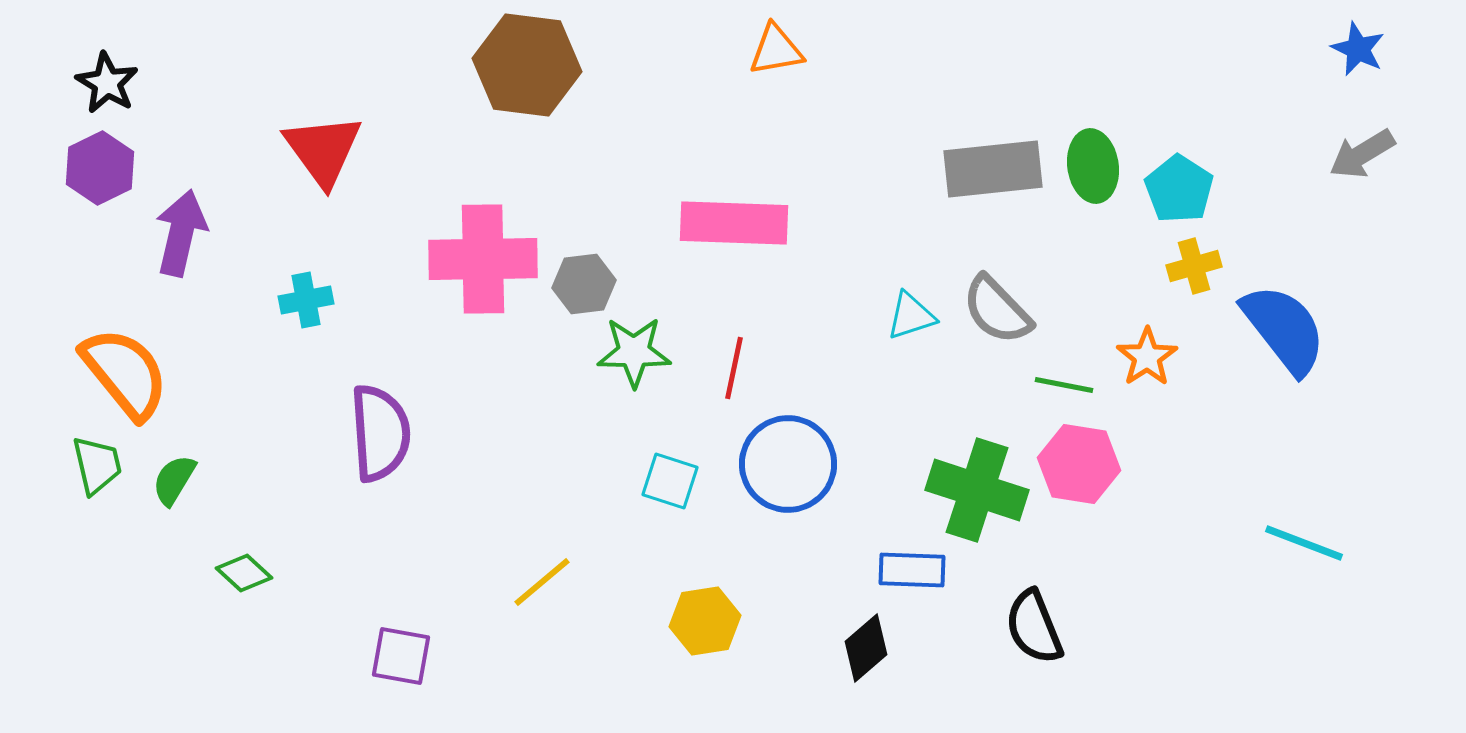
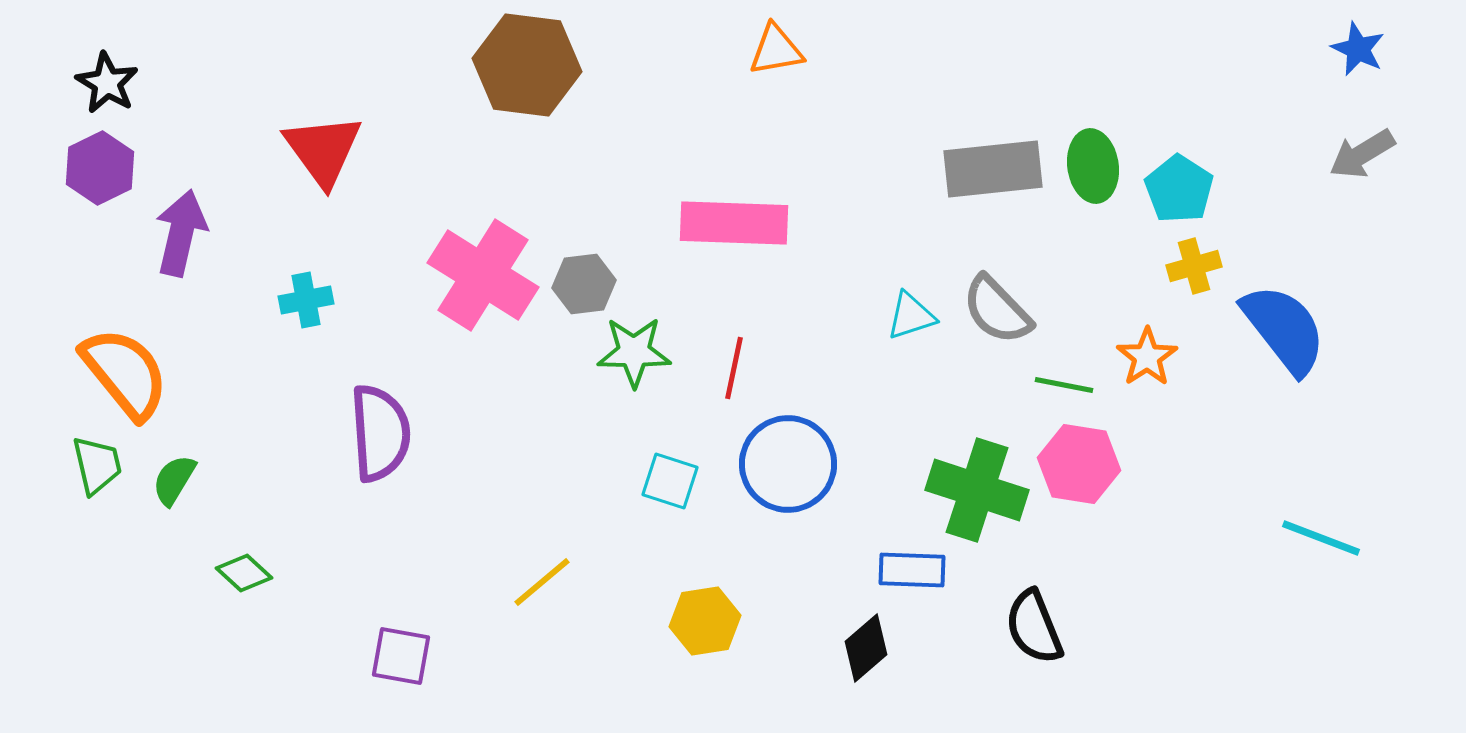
pink cross: moved 16 px down; rotated 33 degrees clockwise
cyan line: moved 17 px right, 5 px up
